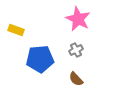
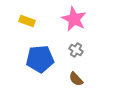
pink star: moved 4 px left
yellow rectangle: moved 11 px right, 9 px up
gray cross: rotated 32 degrees counterclockwise
